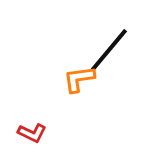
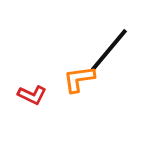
red L-shape: moved 38 px up
